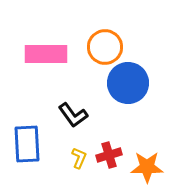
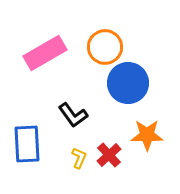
pink rectangle: moved 1 px left, 1 px up; rotated 30 degrees counterclockwise
red cross: rotated 25 degrees counterclockwise
orange star: moved 32 px up
